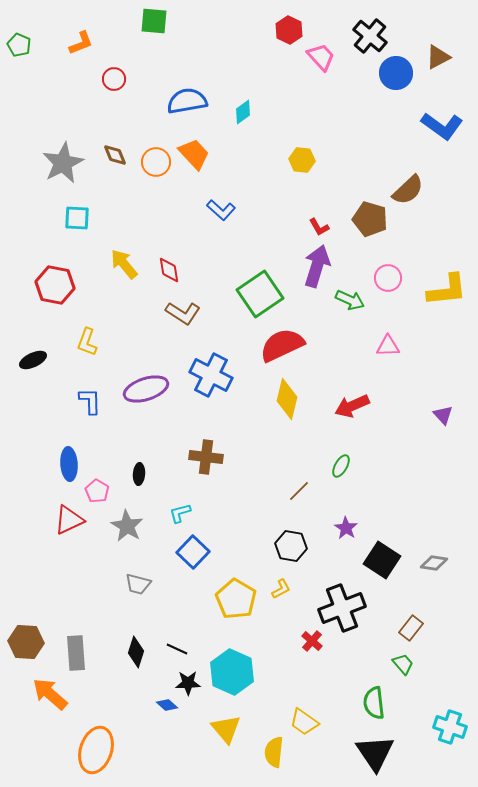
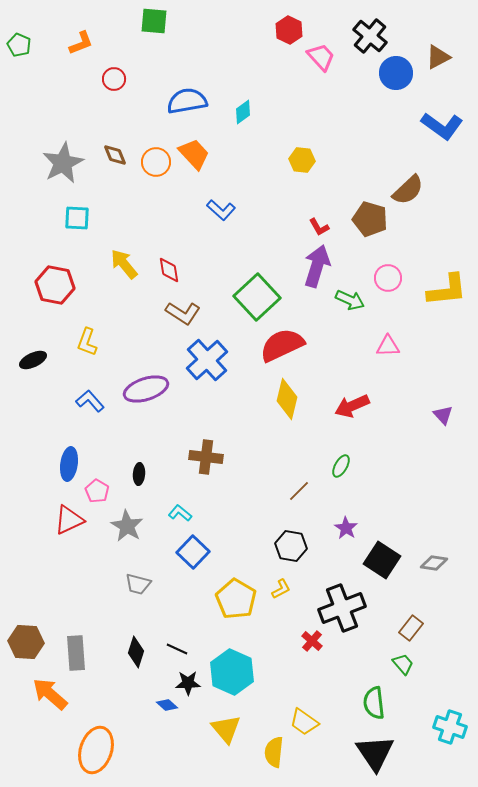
green square at (260, 294): moved 3 px left, 3 px down; rotated 9 degrees counterclockwise
blue cross at (211, 375): moved 4 px left, 15 px up; rotated 21 degrees clockwise
blue L-shape at (90, 401): rotated 40 degrees counterclockwise
blue ellipse at (69, 464): rotated 12 degrees clockwise
cyan L-shape at (180, 513): rotated 55 degrees clockwise
